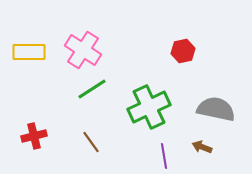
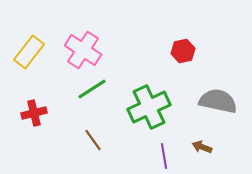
yellow rectangle: rotated 52 degrees counterclockwise
gray semicircle: moved 2 px right, 8 px up
red cross: moved 23 px up
brown line: moved 2 px right, 2 px up
